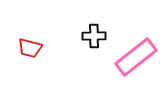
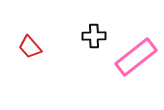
red trapezoid: moved 1 px up; rotated 35 degrees clockwise
